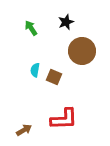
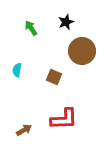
cyan semicircle: moved 18 px left
